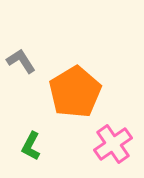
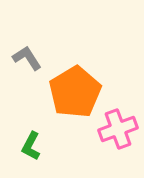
gray L-shape: moved 6 px right, 3 px up
pink cross: moved 5 px right, 15 px up; rotated 15 degrees clockwise
